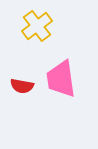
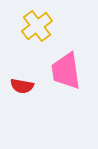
pink trapezoid: moved 5 px right, 8 px up
